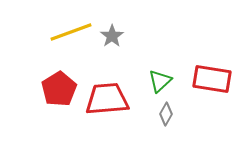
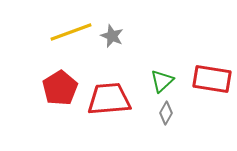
gray star: rotated 15 degrees counterclockwise
green triangle: moved 2 px right
red pentagon: moved 1 px right, 1 px up
red trapezoid: moved 2 px right
gray diamond: moved 1 px up
